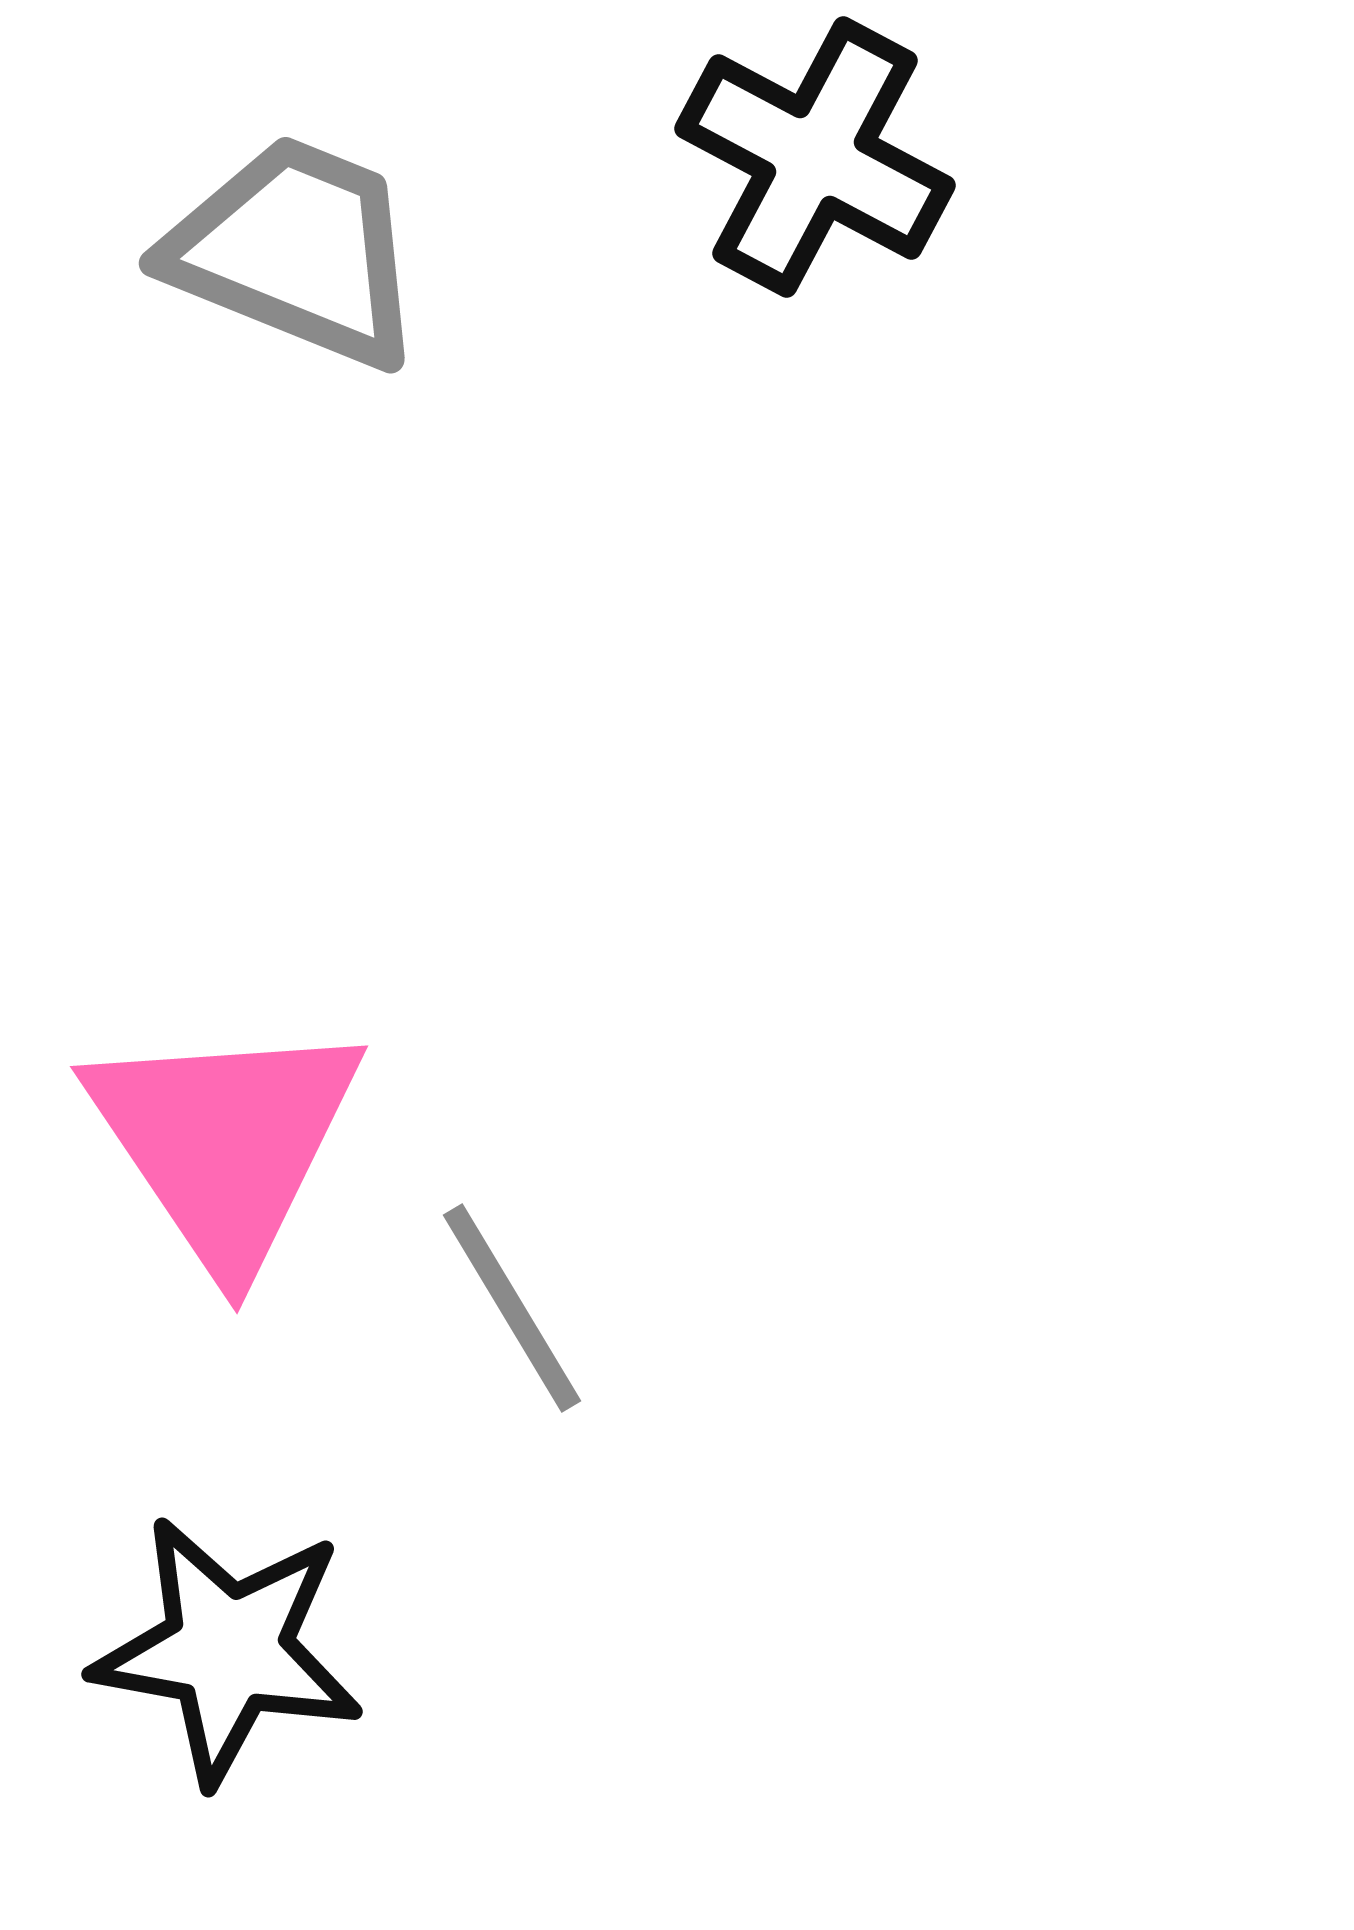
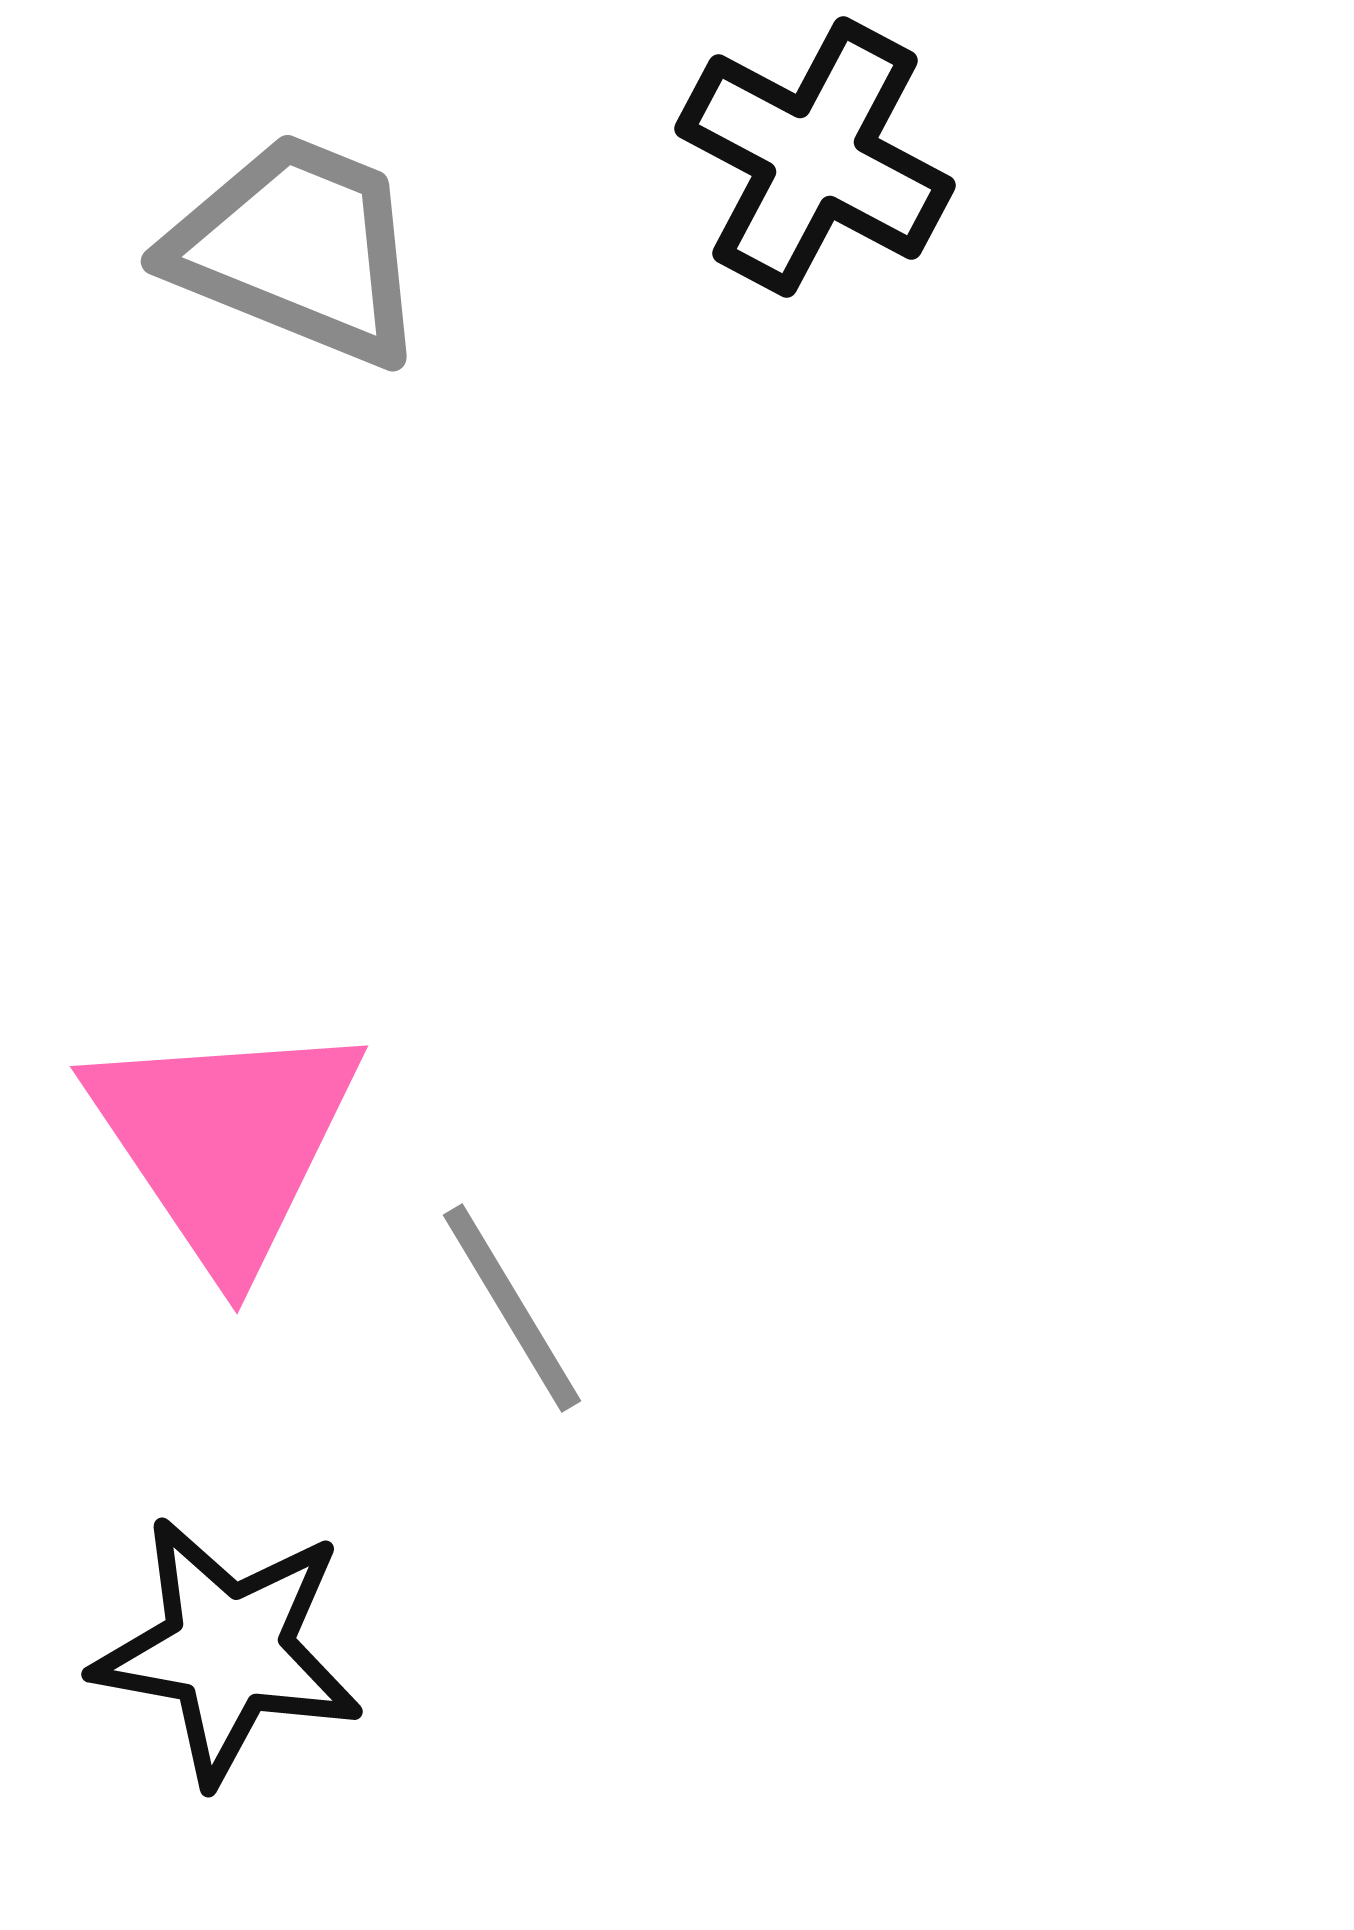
gray trapezoid: moved 2 px right, 2 px up
